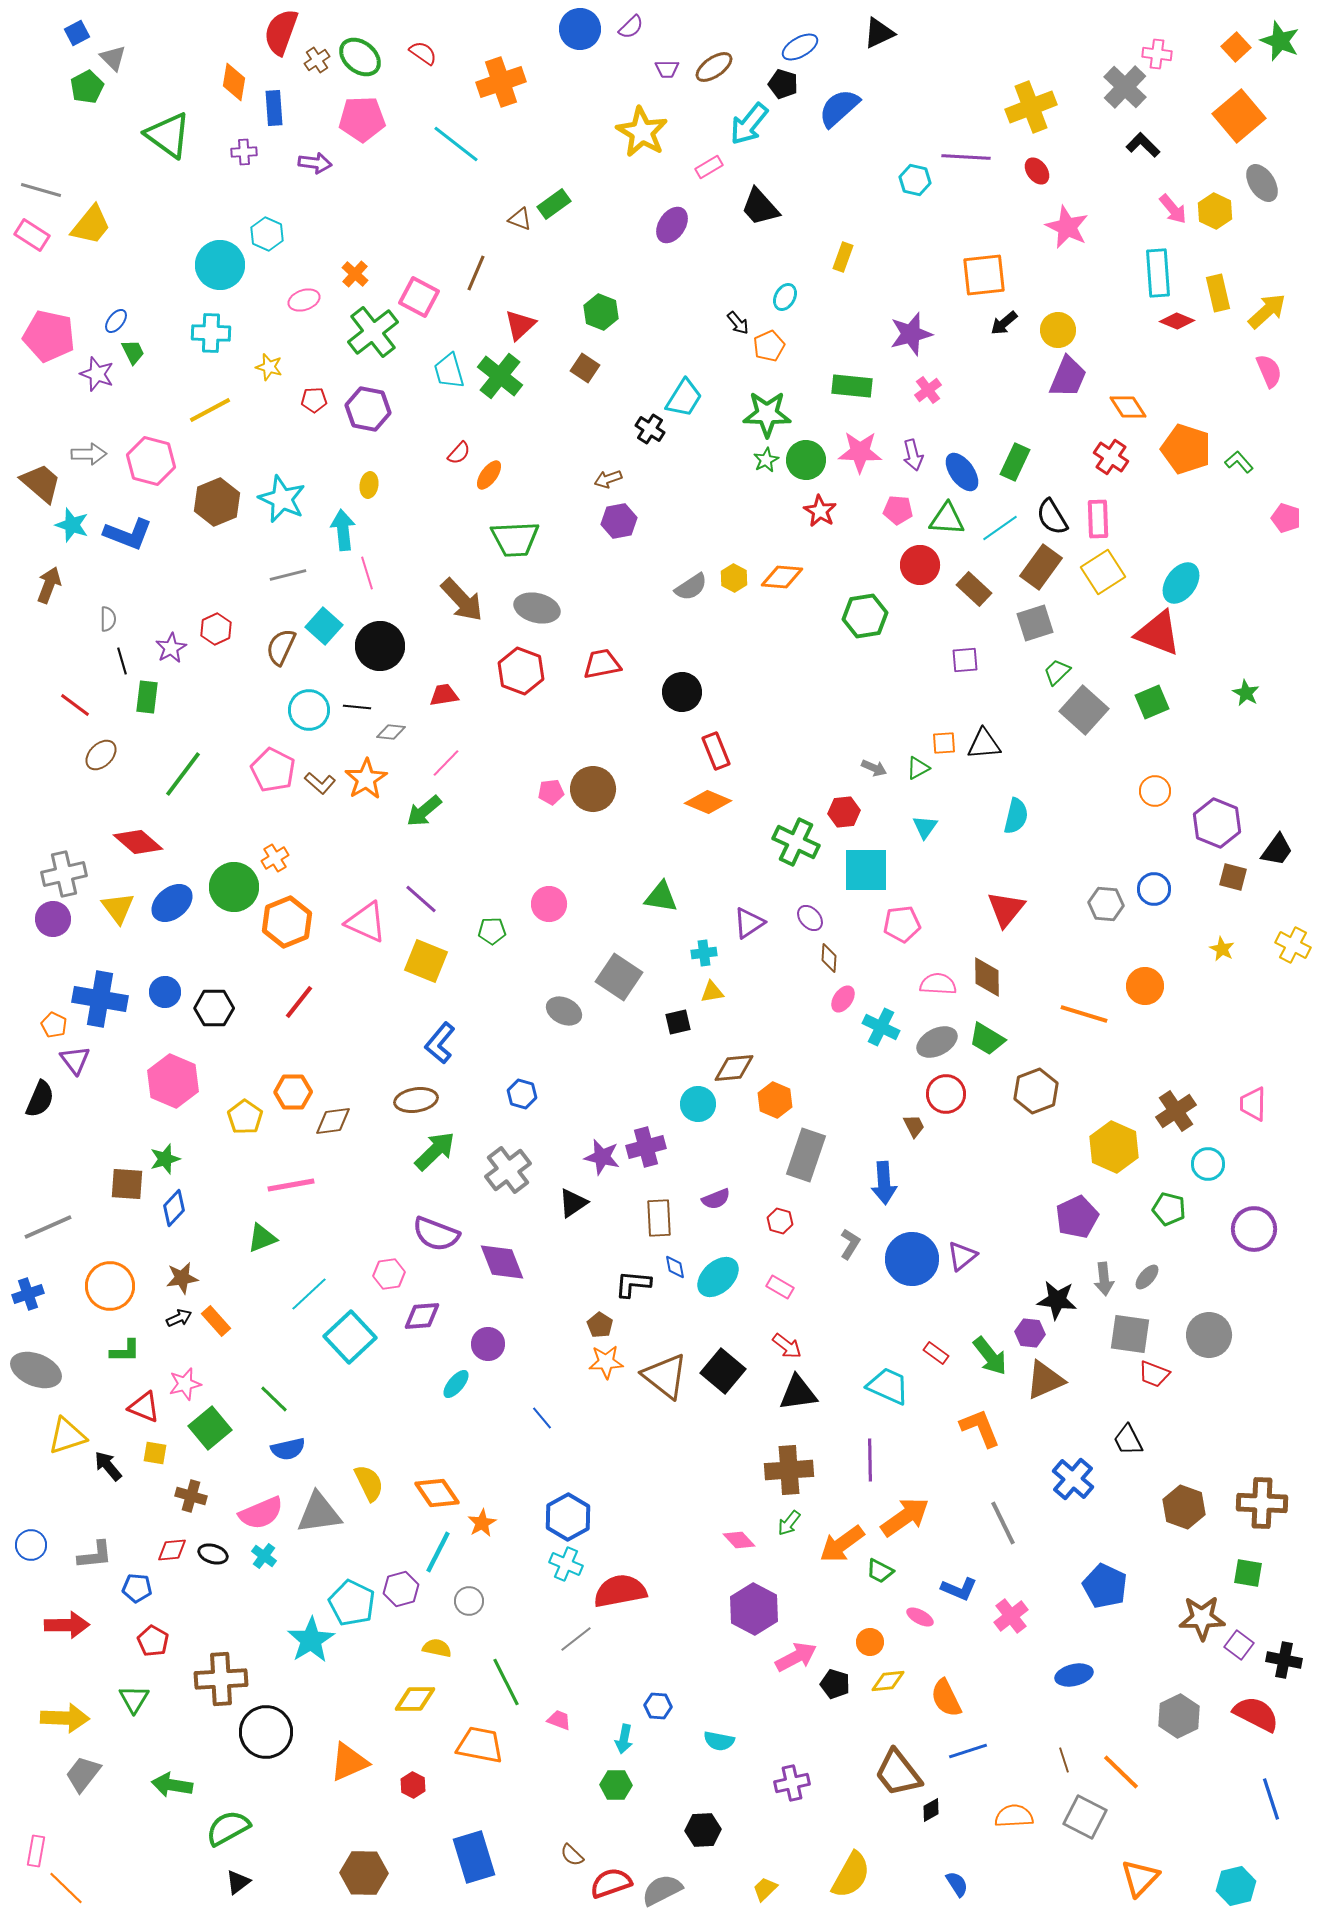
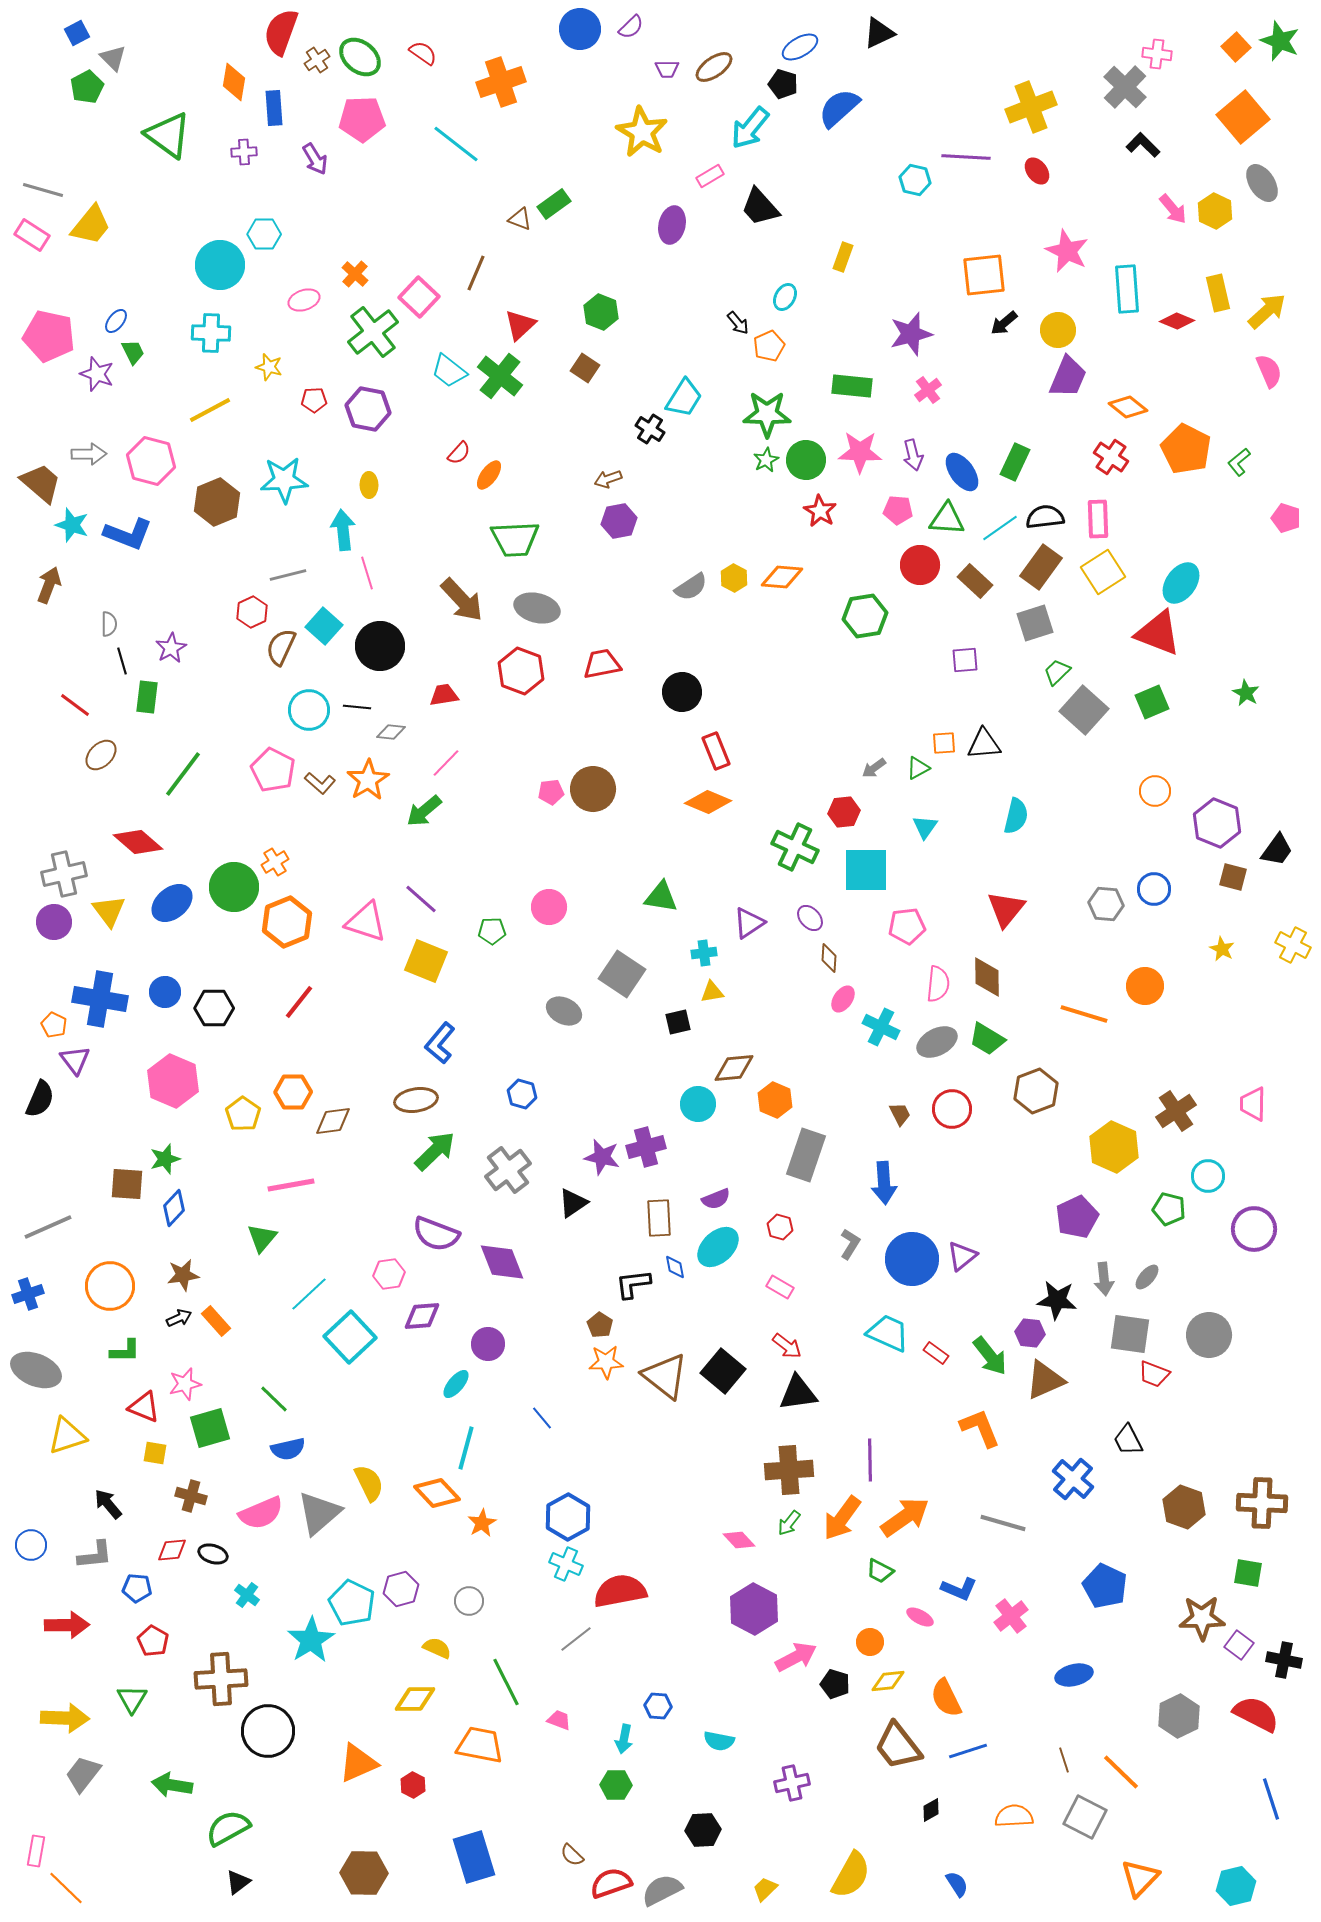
orange square at (1239, 116): moved 4 px right, 1 px down
cyan arrow at (749, 124): moved 1 px right, 4 px down
purple arrow at (315, 163): moved 4 px up; rotated 52 degrees clockwise
pink rectangle at (709, 167): moved 1 px right, 9 px down
gray line at (41, 190): moved 2 px right
purple ellipse at (672, 225): rotated 21 degrees counterclockwise
pink star at (1067, 227): moved 24 px down
cyan hexagon at (267, 234): moved 3 px left; rotated 24 degrees counterclockwise
cyan rectangle at (1158, 273): moved 31 px left, 16 px down
pink square at (419, 297): rotated 15 degrees clockwise
cyan trapezoid at (449, 371): rotated 36 degrees counterclockwise
orange diamond at (1128, 407): rotated 18 degrees counterclockwise
orange pentagon at (1186, 449): rotated 9 degrees clockwise
green L-shape at (1239, 462): rotated 88 degrees counterclockwise
yellow ellipse at (369, 485): rotated 10 degrees counterclockwise
cyan star at (282, 499): moved 2 px right, 19 px up; rotated 27 degrees counterclockwise
black semicircle at (1052, 517): moved 7 px left; rotated 114 degrees clockwise
brown rectangle at (974, 589): moved 1 px right, 8 px up
gray semicircle at (108, 619): moved 1 px right, 5 px down
red hexagon at (216, 629): moved 36 px right, 17 px up
gray arrow at (874, 768): rotated 120 degrees clockwise
orange star at (366, 779): moved 2 px right, 1 px down
green cross at (796, 842): moved 1 px left, 5 px down
orange cross at (275, 858): moved 4 px down
pink circle at (549, 904): moved 3 px down
yellow triangle at (118, 908): moved 9 px left, 3 px down
purple circle at (53, 919): moved 1 px right, 3 px down
pink triangle at (366, 922): rotated 6 degrees counterclockwise
pink pentagon at (902, 924): moved 5 px right, 2 px down
gray square at (619, 977): moved 3 px right, 3 px up
pink semicircle at (938, 984): rotated 93 degrees clockwise
red circle at (946, 1094): moved 6 px right, 15 px down
yellow pentagon at (245, 1117): moved 2 px left, 3 px up
brown trapezoid at (914, 1126): moved 14 px left, 12 px up
cyan circle at (1208, 1164): moved 12 px down
red hexagon at (780, 1221): moved 6 px down
green triangle at (262, 1238): rotated 28 degrees counterclockwise
cyan ellipse at (718, 1277): moved 30 px up
brown star at (182, 1278): moved 1 px right, 3 px up
black L-shape at (633, 1284): rotated 12 degrees counterclockwise
cyan trapezoid at (888, 1386): moved 53 px up
green square at (210, 1428): rotated 24 degrees clockwise
black arrow at (108, 1466): moved 38 px down
orange diamond at (437, 1493): rotated 9 degrees counterclockwise
gray triangle at (319, 1513): rotated 33 degrees counterclockwise
gray line at (1003, 1523): rotated 48 degrees counterclockwise
orange arrow at (842, 1544): moved 26 px up; rotated 18 degrees counterclockwise
cyan line at (438, 1552): moved 28 px right, 104 px up; rotated 12 degrees counterclockwise
cyan cross at (264, 1556): moved 17 px left, 39 px down
yellow semicircle at (437, 1648): rotated 12 degrees clockwise
green triangle at (134, 1699): moved 2 px left
black circle at (266, 1732): moved 2 px right, 1 px up
orange triangle at (349, 1762): moved 9 px right, 1 px down
brown trapezoid at (898, 1773): moved 27 px up
